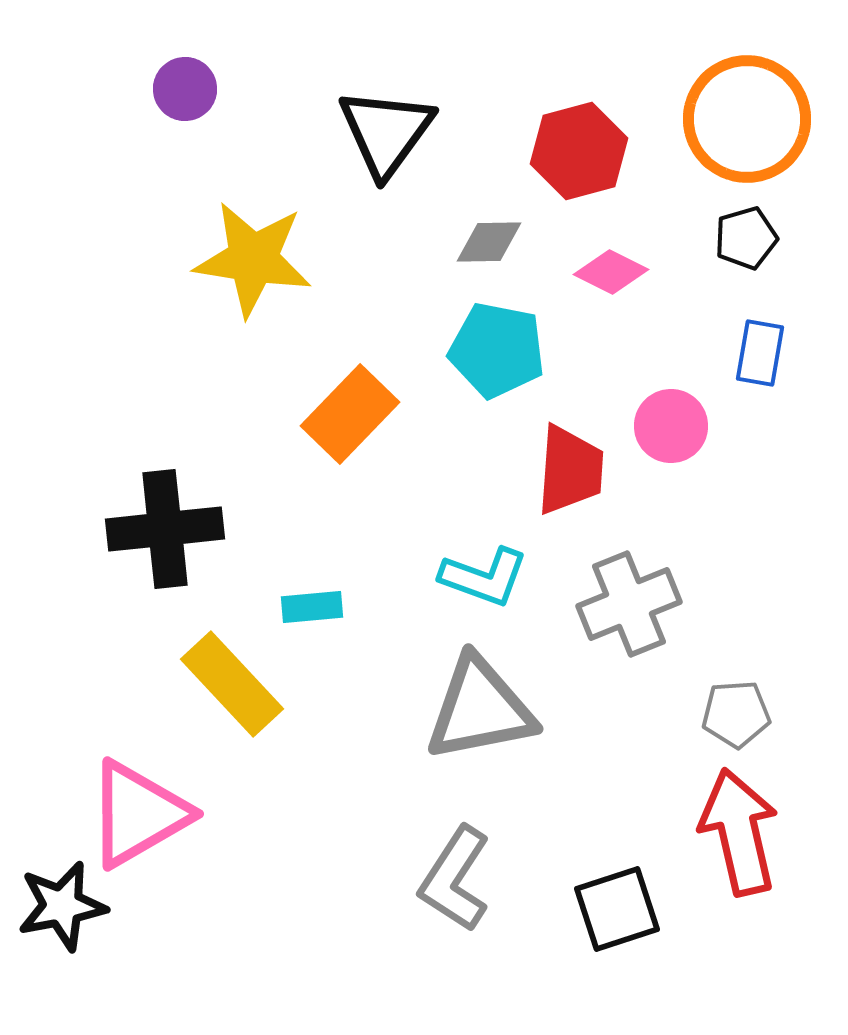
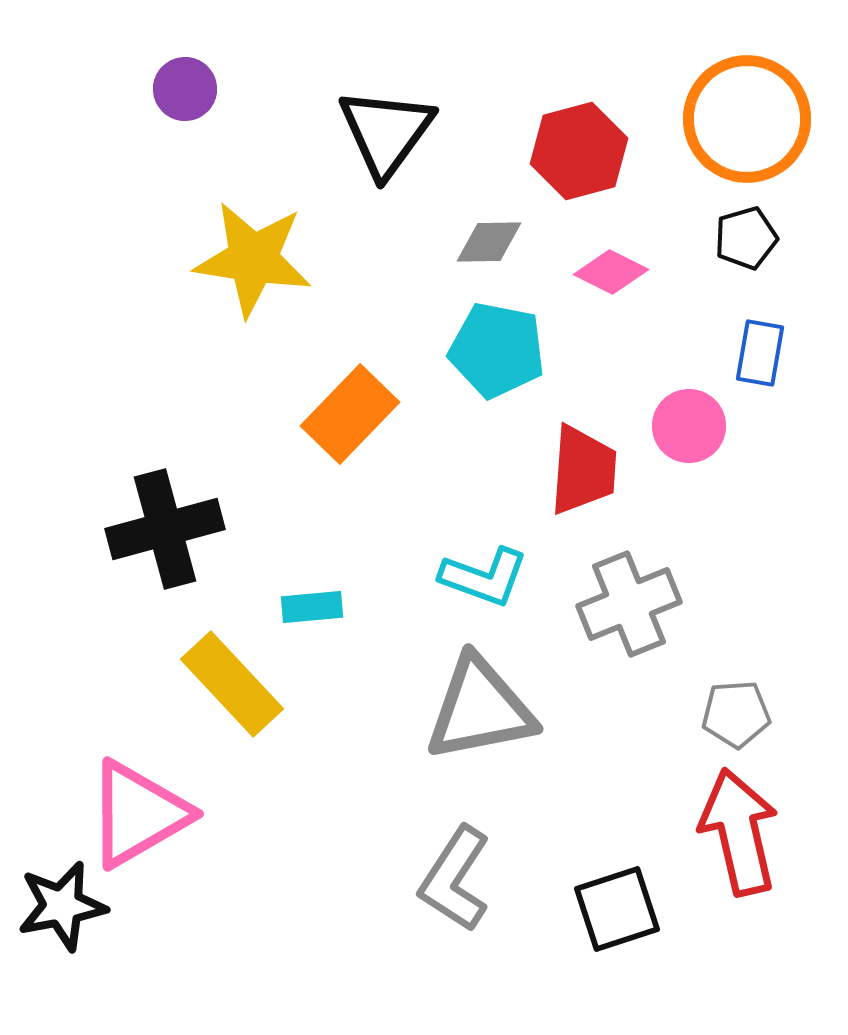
pink circle: moved 18 px right
red trapezoid: moved 13 px right
black cross: rotated 9 degrees counterclockwise
